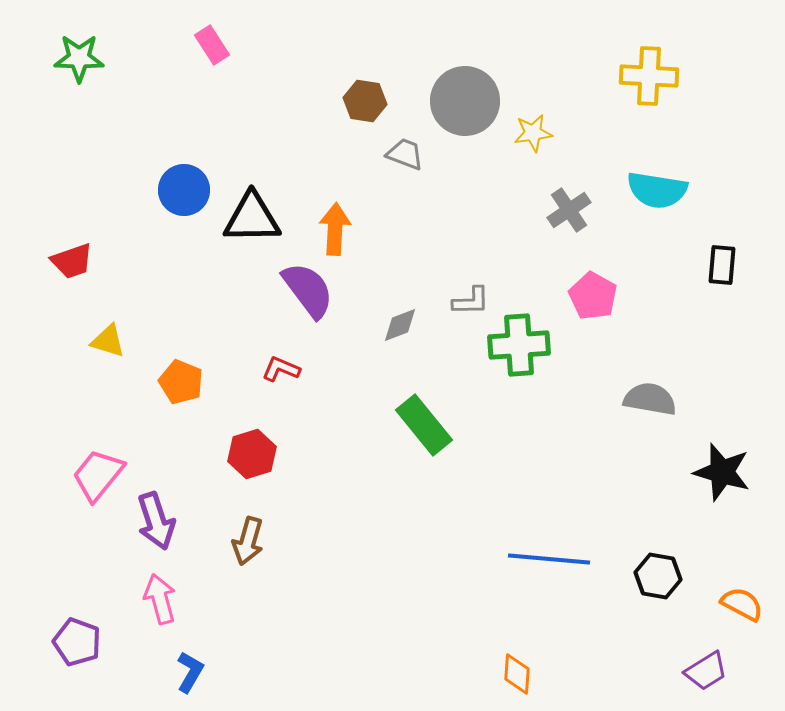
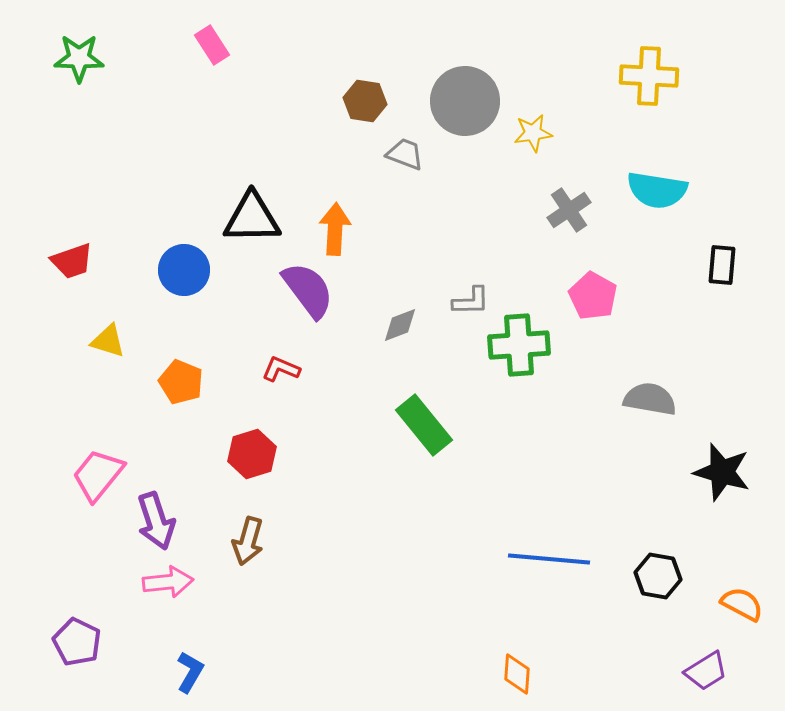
blue circle: moved 80 px down
pink arrow: moved 8 px right, 17 px up; rotated 99 degrees clockwise
purple pentagon: rotated 6 degrees clockwise
